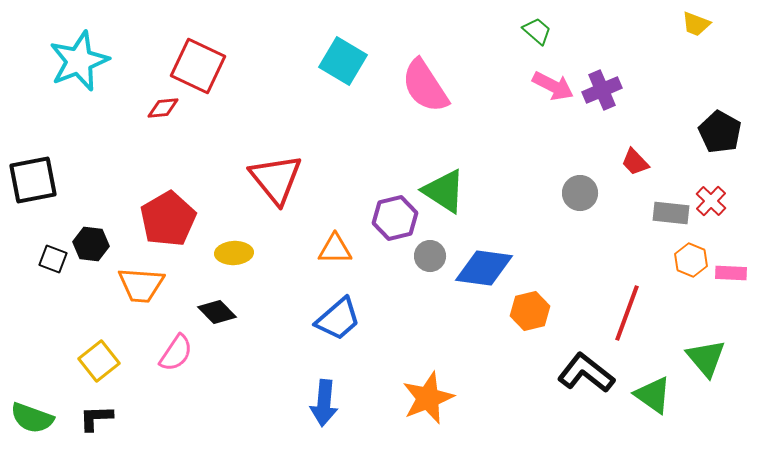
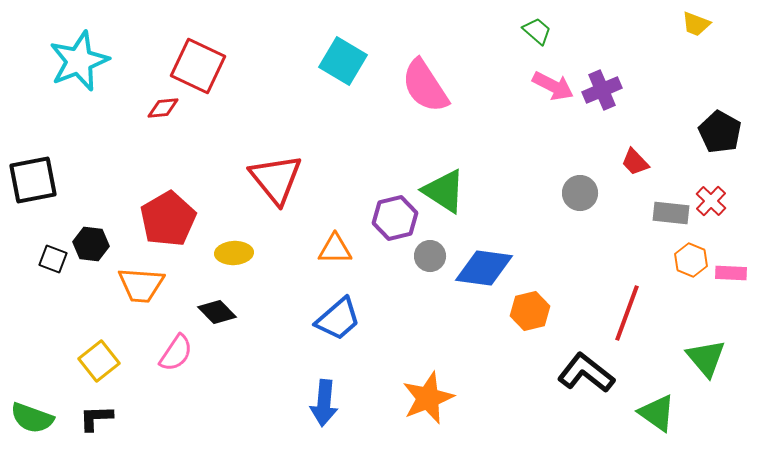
green triangle at (653, 395): moved 4 px right, 18 px down
